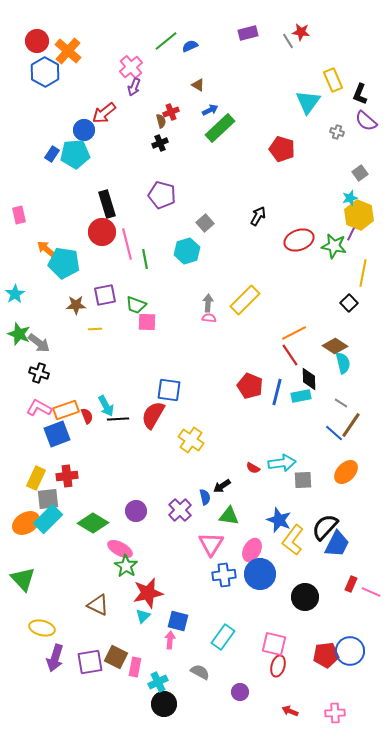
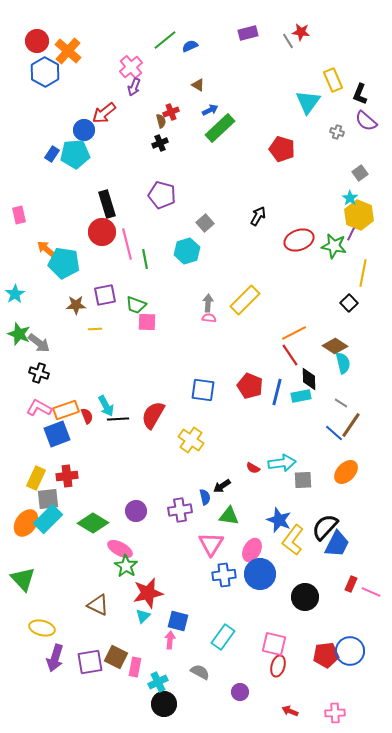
green line at (166, 41): moved 1 px left, 1 px up
cyan star at (350, 198): rotated 21 degrees counterclockwise
blue square at (169, 390): moved 34 px right
purple cross at (180, 510): rotated 35 degrees clockwise
orange ellipse at (26, 523): rotated 24 degrees counterclockwise
